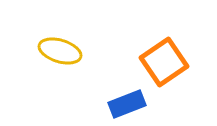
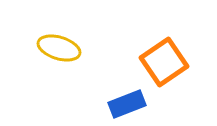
yellow ellipse: moved 1 px left, 3 px up
